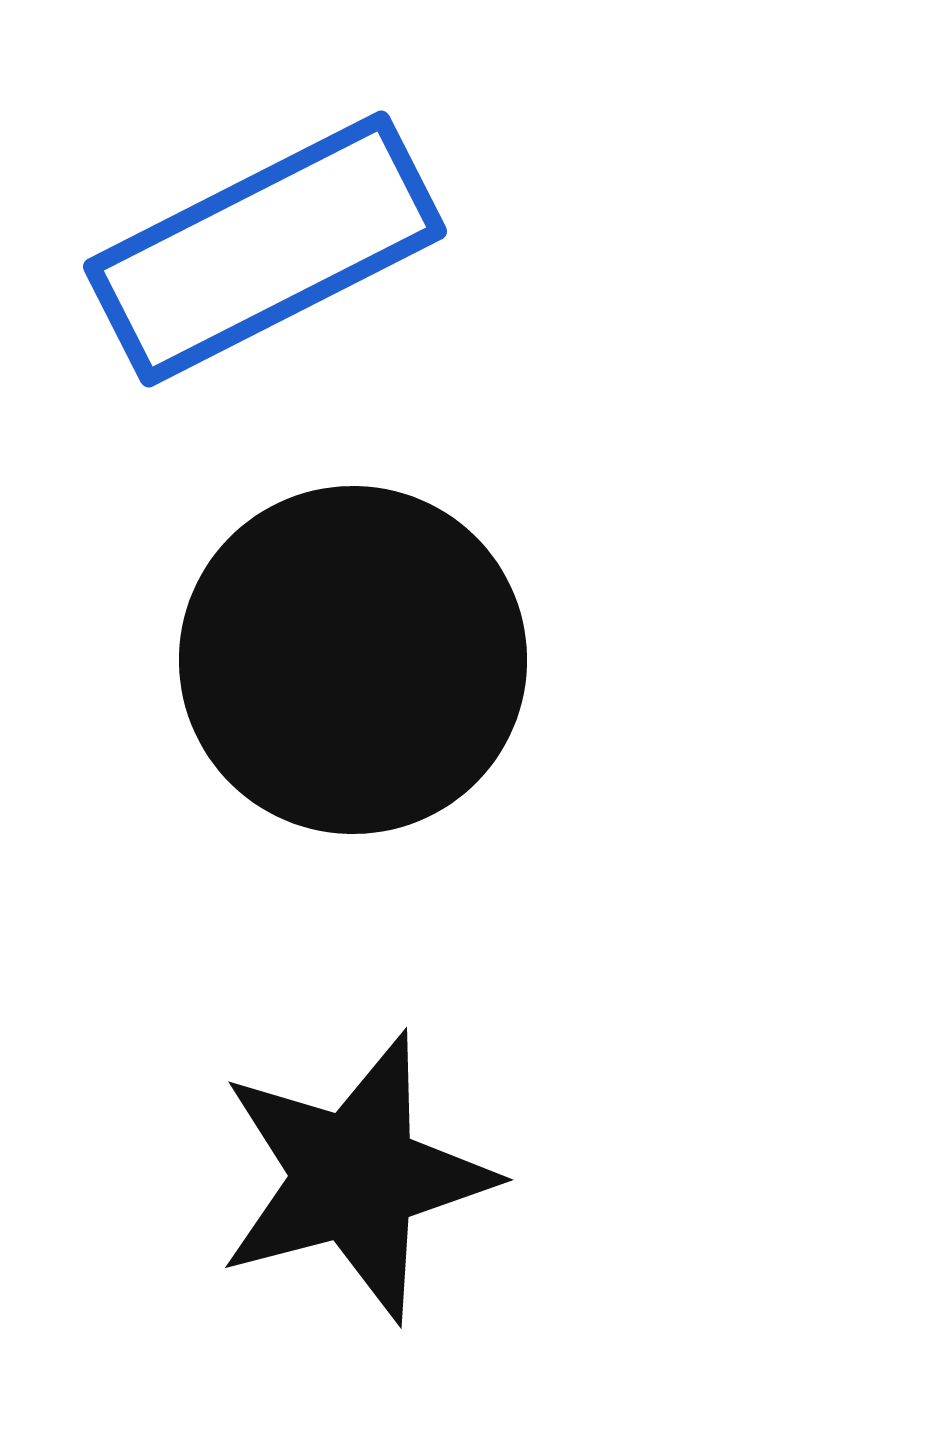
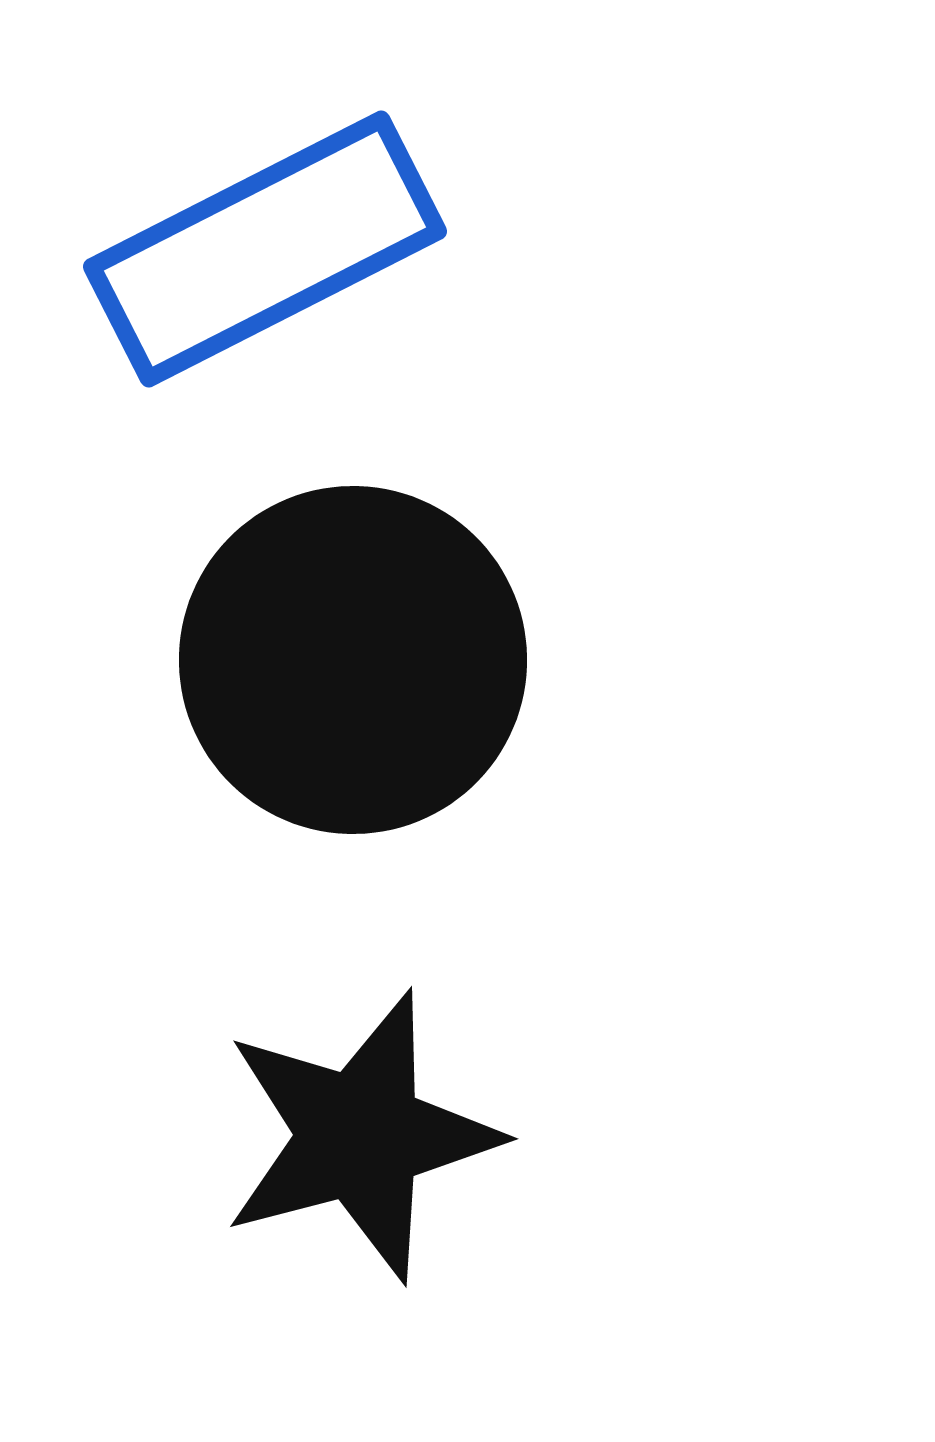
black star: moved 5 px right, 41 px up
